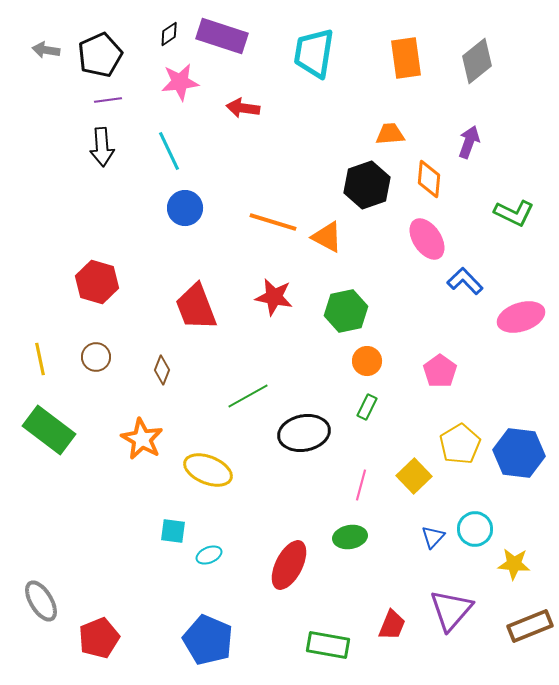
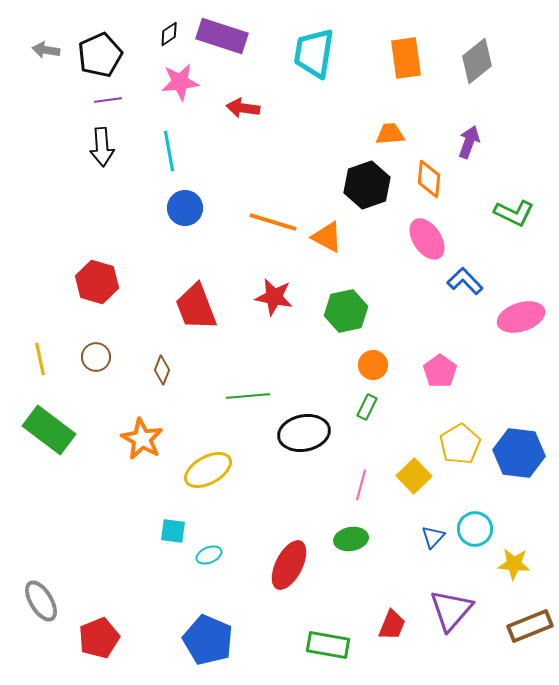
cyan line at (169, 151): rotated 15 degrees clockwise
orange circle at (367, 361): moved 6 px right, 4 px down
green line at (248, 396): rotated 24 degrees clockwise
yellow ellipse at (208, 470): rotated 51 degrees counterclockwise
green ellipse at (350, 537): moved 1 px right, 2 px down
